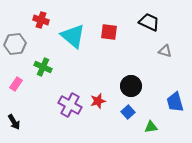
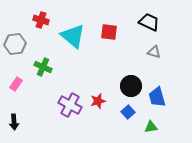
gray triangle: moved 11 px left, 1 px down
blue trapezoid: moved 18 px left, 5 px up
black arrow: rotated 28 degrees clockwise
